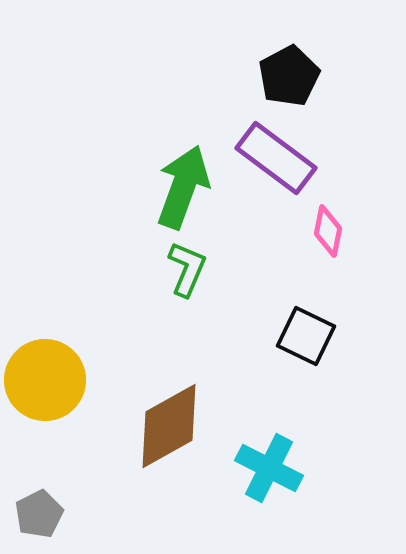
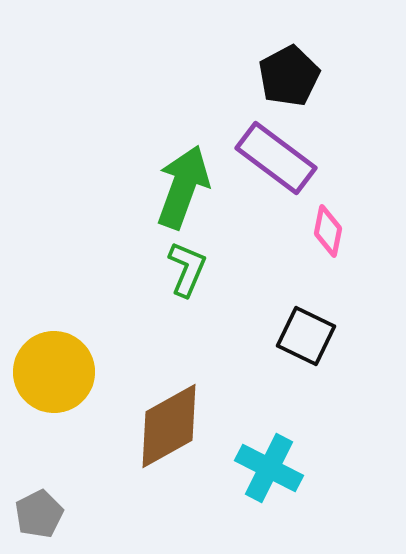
yellow circle: moved 9 px right, 8 px up
